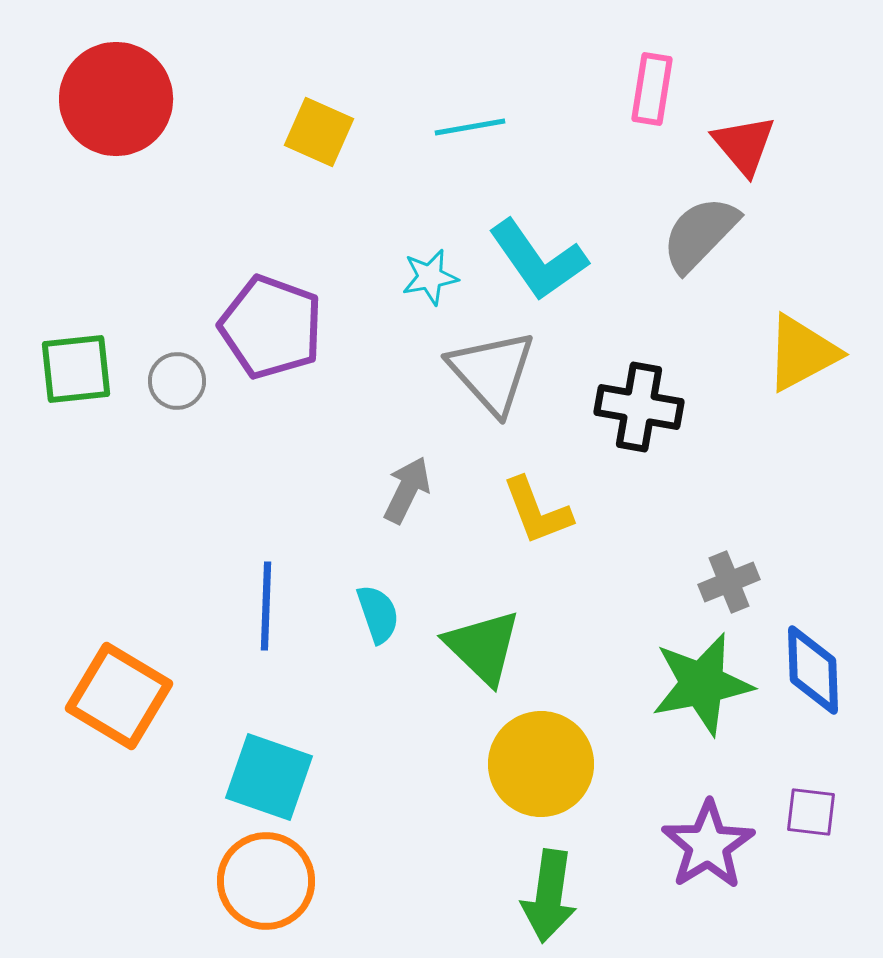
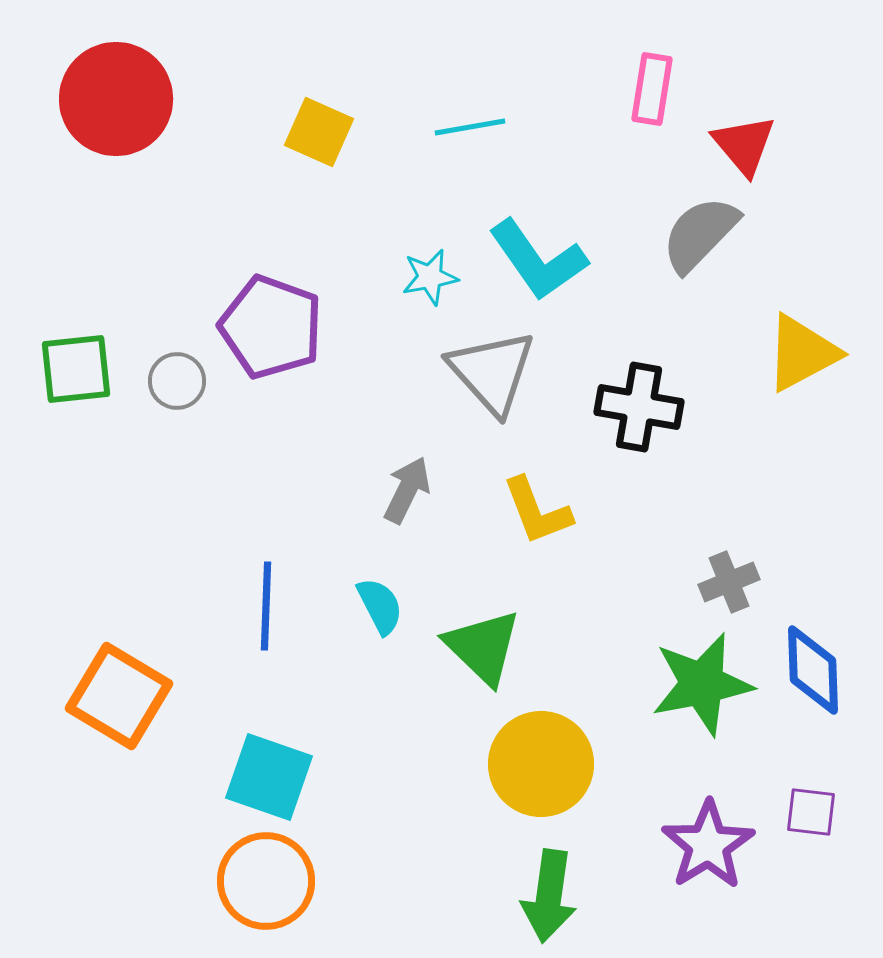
cyan semicircle: moved 2 px right, 8 px up; rotated 8 degrees counterclockwise
